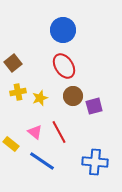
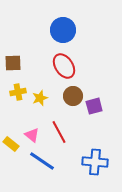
brown square: rotated 36 degrees clockwise
pink triangle: moved 3 px left, 3 px down
